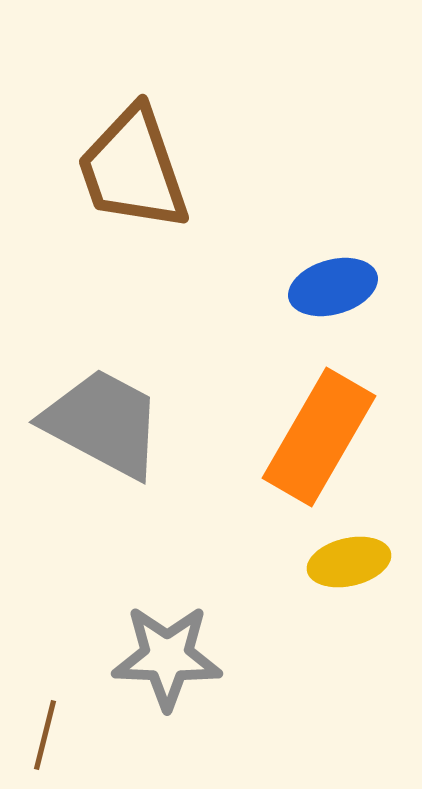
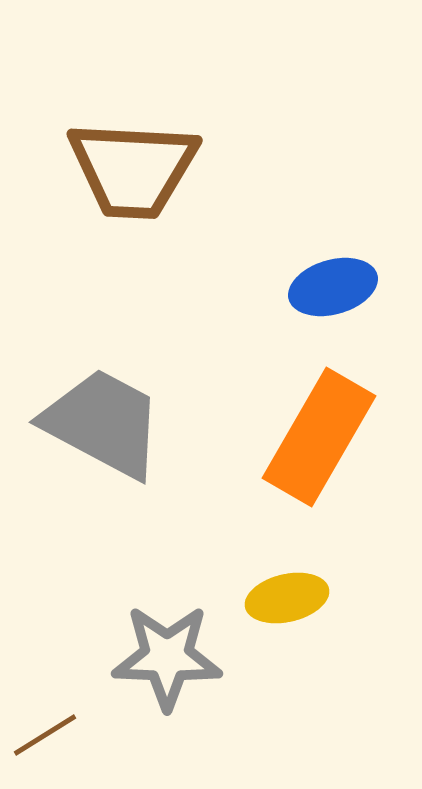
brown trapezoid: rotated 68 degrees counterclockwise
yellow ellipse: moved 62 px left, 36 px down
brown line: rotated 44 degrees clockwise
